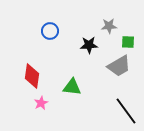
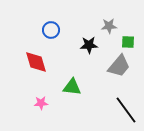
blue circle: moved 1 px right, 1 px up
gray trapezoid: rotated 20 degrees counterclockwise
red diamond: moved 4 px right, 14 px up; rotated 25 degrees counterclockwise
pink star: rotated 24 degrees clockwise
black line: moved 1 px up
